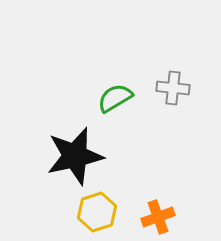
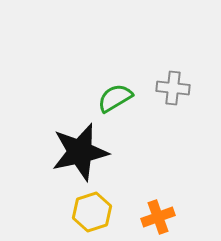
black star: moved 5 px right, 4 px up
yellow hexagon: moved 5 px left
